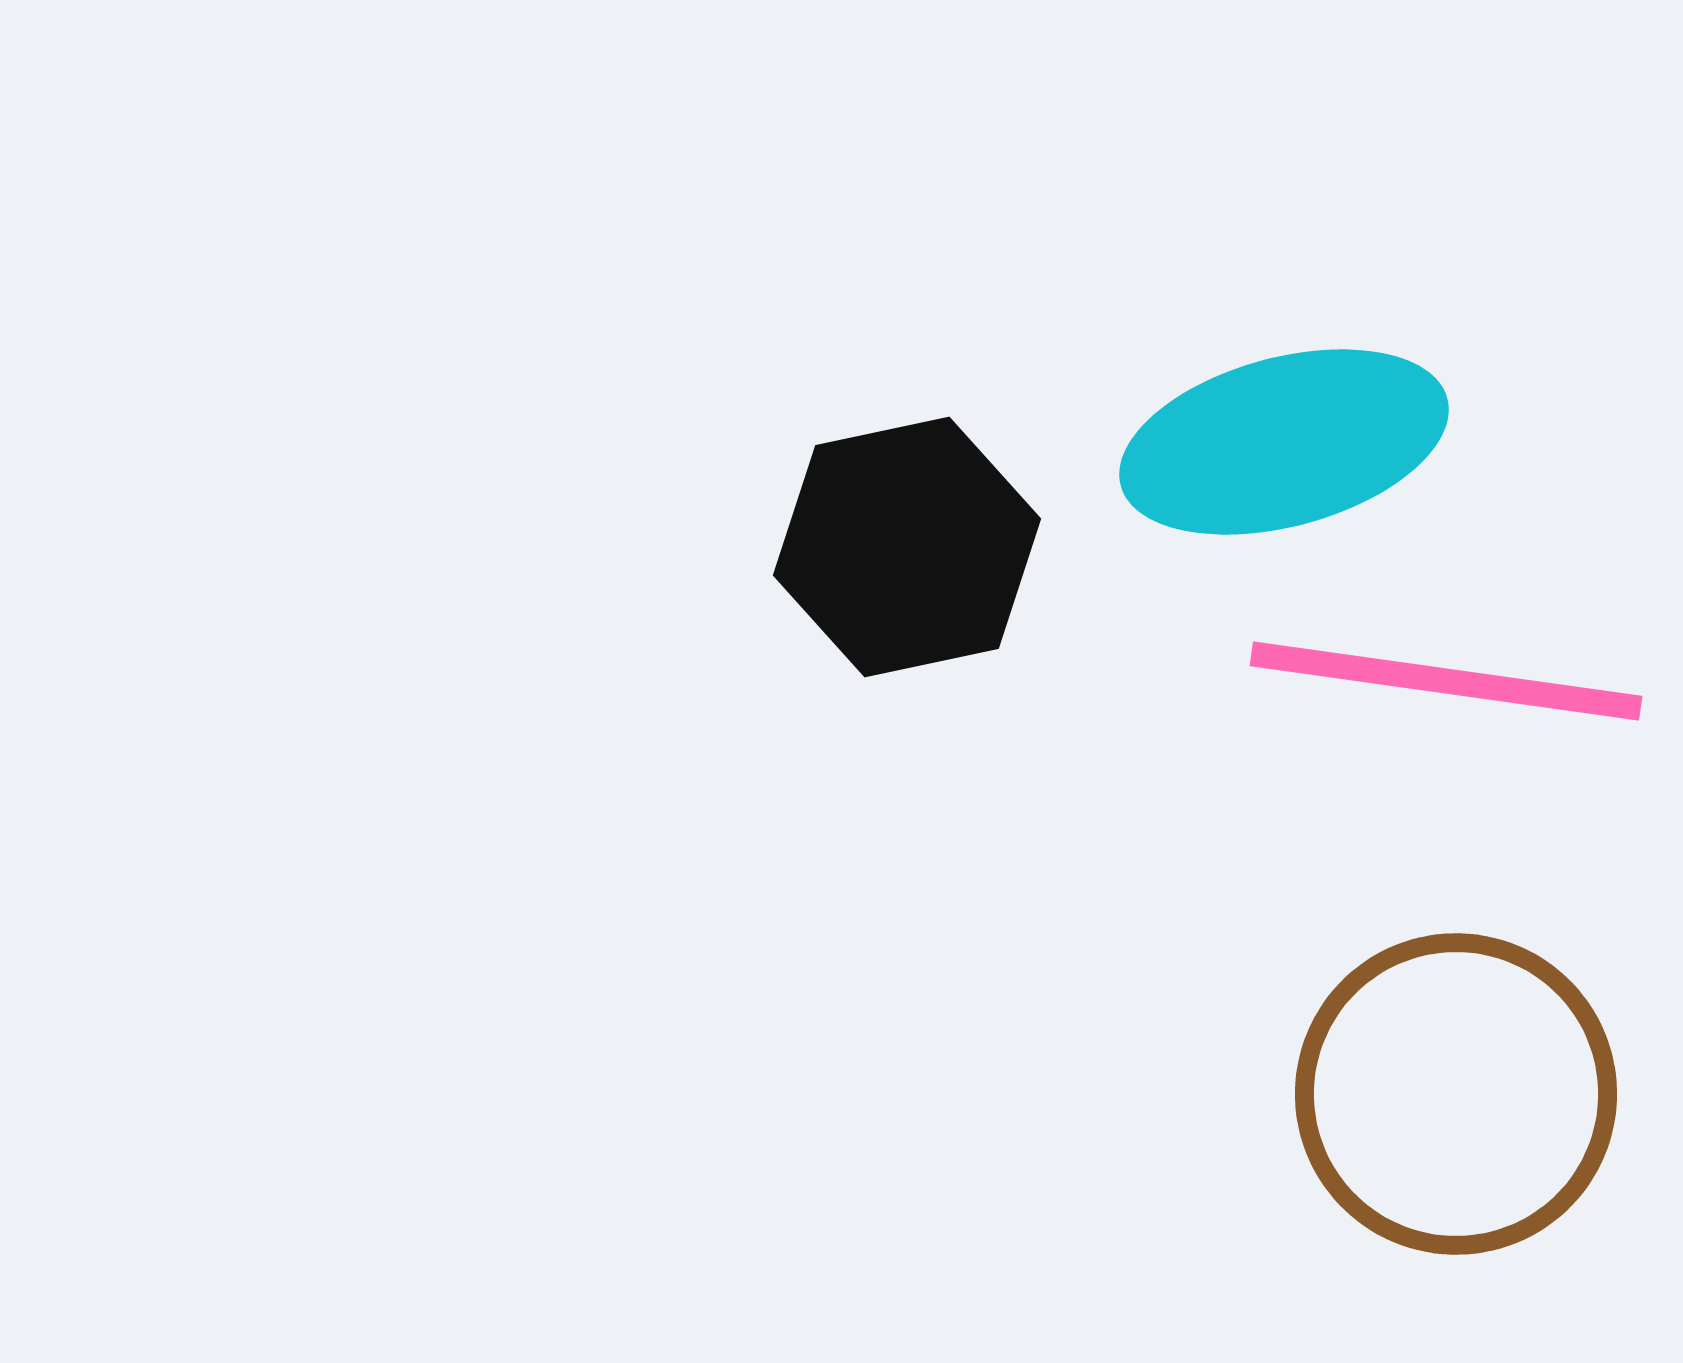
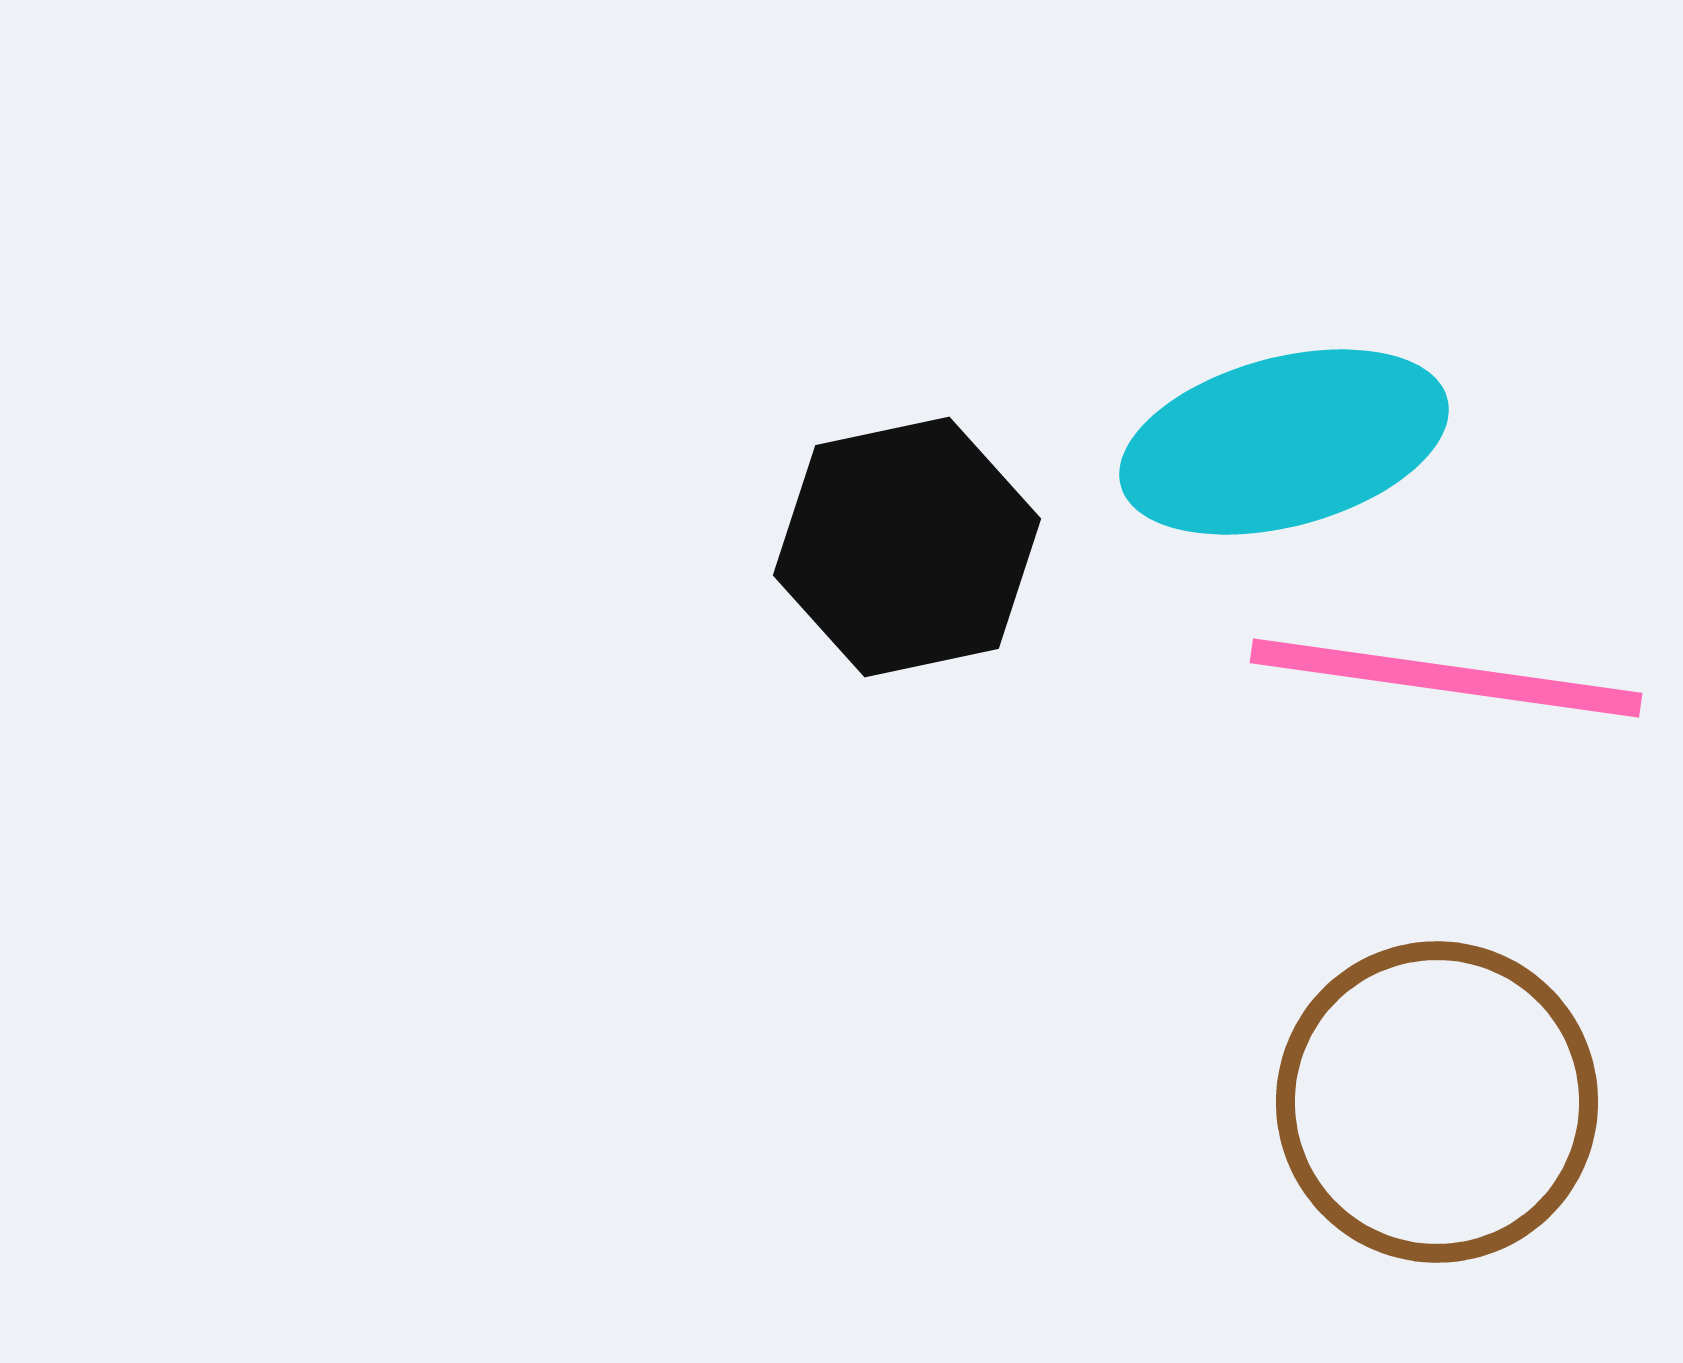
pink line: moved 3 px up
brown circle: moved 19 px left, 8 px down
